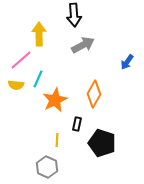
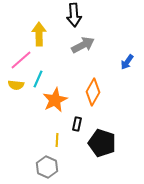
orange diamond: moved 1 px left, 2 px up
